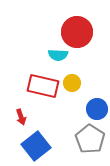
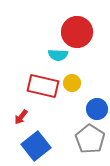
red arrow: rotated 56 degrees clockwise
